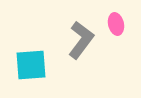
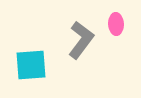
pink ellipse: rotated 10 degrees clockwise
